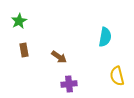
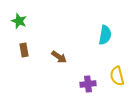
green star: rotated 21 degrees counterclockwise
cyan semicircle: moved 2 px up
purple cross: moved 19 px right
